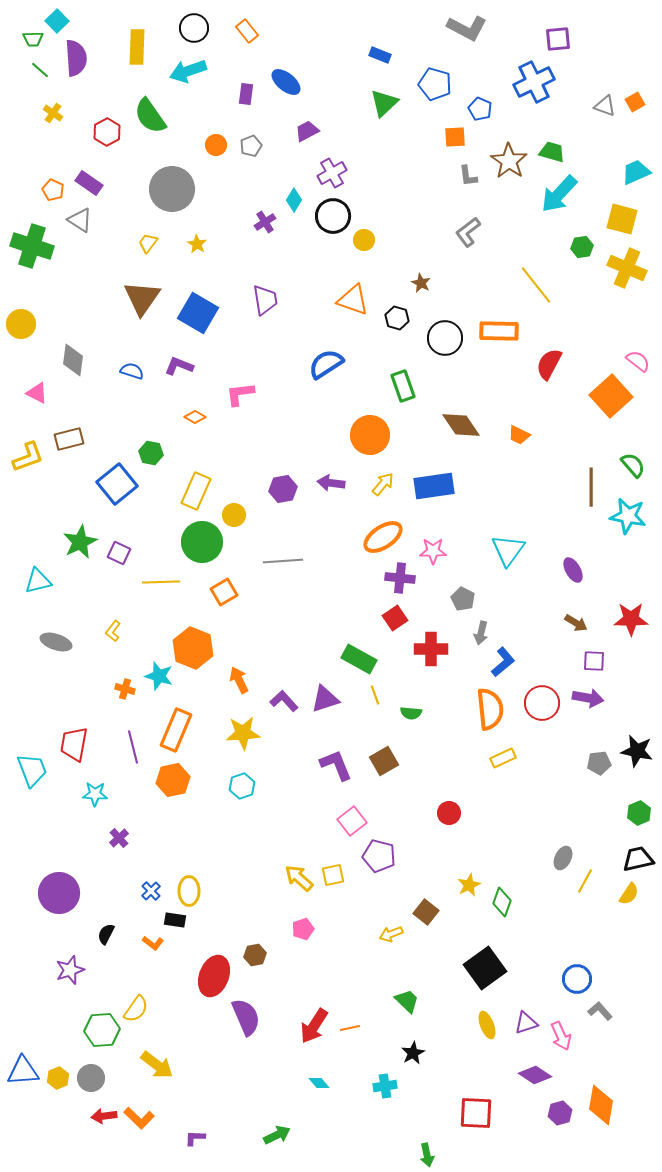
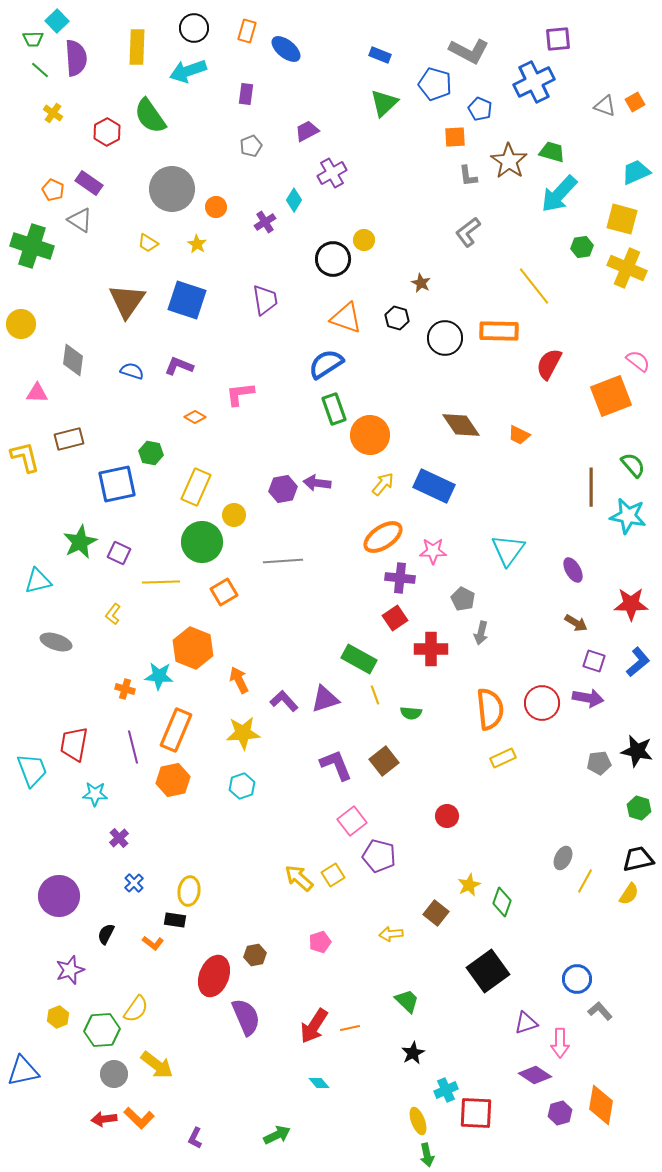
gray L-shape at (467, 28): moved 2 px right, 23 px down
orange rectangle at (247, 31): rotated 55 degrees clockwise
blue ellipse at (286, 82): moved 33 px up
orange circle at (216, 145): moved 62 px down
black circle at (333, 216): moved 43 px down
yellow trapezoid at (148, 243): rotated 95 degrees counterclockwise
yellow line at (536, 285): moved 2 px left, 1 px down
brown triangle at (142, 298): moved 15 px left, 3 px down
orange triangle at (353, 300): moved 7 px left, 18 px down
blue square at (198, 313): moved 11 px left, 13 px up; rotated 12 degrees counterclockwise
green rectangle at (403, 386): moved 69 px left, 23 px down
pink triangle at (37, 393): rotated 25 degrees counterclockwise
orange square at (611, 396): rotated 21 degrees clockwise
yellow L-shape at (28, 457): moved 3 px left; rotated 84 degrees counterclockwise
purple arrow at (331, 483): moved 14 px left
blue square at (117, 484): rotated 27 degrees clockwise
blue rectangle at (434, 486): rotated 33 degrees clockwise
yellow rectangle at (196, 491): moved 4 px up
red star at (631, 619): moved 15 px up
yellow L-shape at (113, 631): moved 17 px up
purple square at (594, 661): rotated 15 degrees clockwise
blue L-shape at (503, 662): moved 135 px right
cyan star at (159, 676): rotated 12 degrees counterclockwise
brown square at (384, 761): rotated 8 degrees counterclockwise
red circle at (449, 813): moved 2 px left, 3 px down
green hexagon at (639, 813): moved 5 px up; rotated 20 degrees counterclockwise
yellow square at (333, 875): rotated 20 degrees counterclockwise
blue cross at (151, 891): moved 17 px left, 8 px up
yellow ellipse at (189, 891): rotated 8 degrees clockwise
purple circle at (59, 893): moved 3 px down
brown square at (426, 912): moved 10 px right, 1 px down
pink pentagon at (303, 929): moved 17 px right, 13 px down
yellow arrow at (391, 934): rotated 15 degrees clockwise
black square at (485, 968): moved 3 px right, 3 px down
yellow ellipse at (487, 1025): moved 69 px left, 96 px down
pink arrow at (561, 1036): moved 1 px left, 7 px down; rotated 24 degrees clockwise
blue triangle at (23, 1071): rotated 8 degrees counterclockwise
yellow hexagon at (58, 1078): moved 61 px up
gray circle at (91, 1078): moved 23 px right, 4 px up
cyan cross at (385, 1086): moved 61 px right, 4 px down; rotated 15 degrees counterclockwise
red arrow at (104, 1116): moved 3 px down
purple L-shape at (195, 1138): rotated 65 degrees counterclockwise
